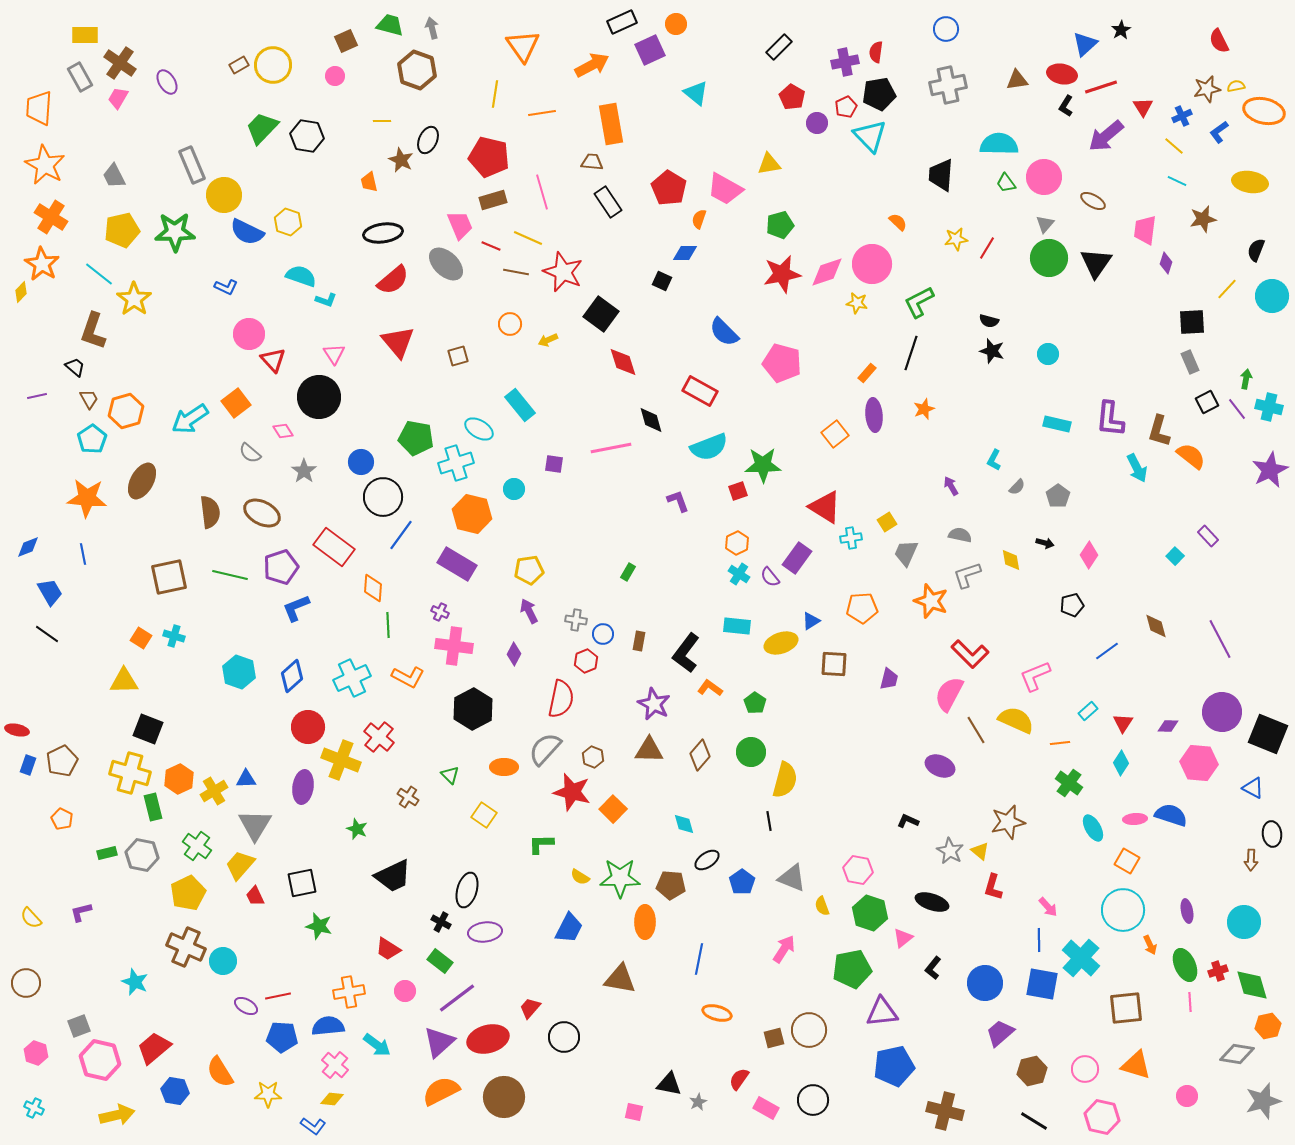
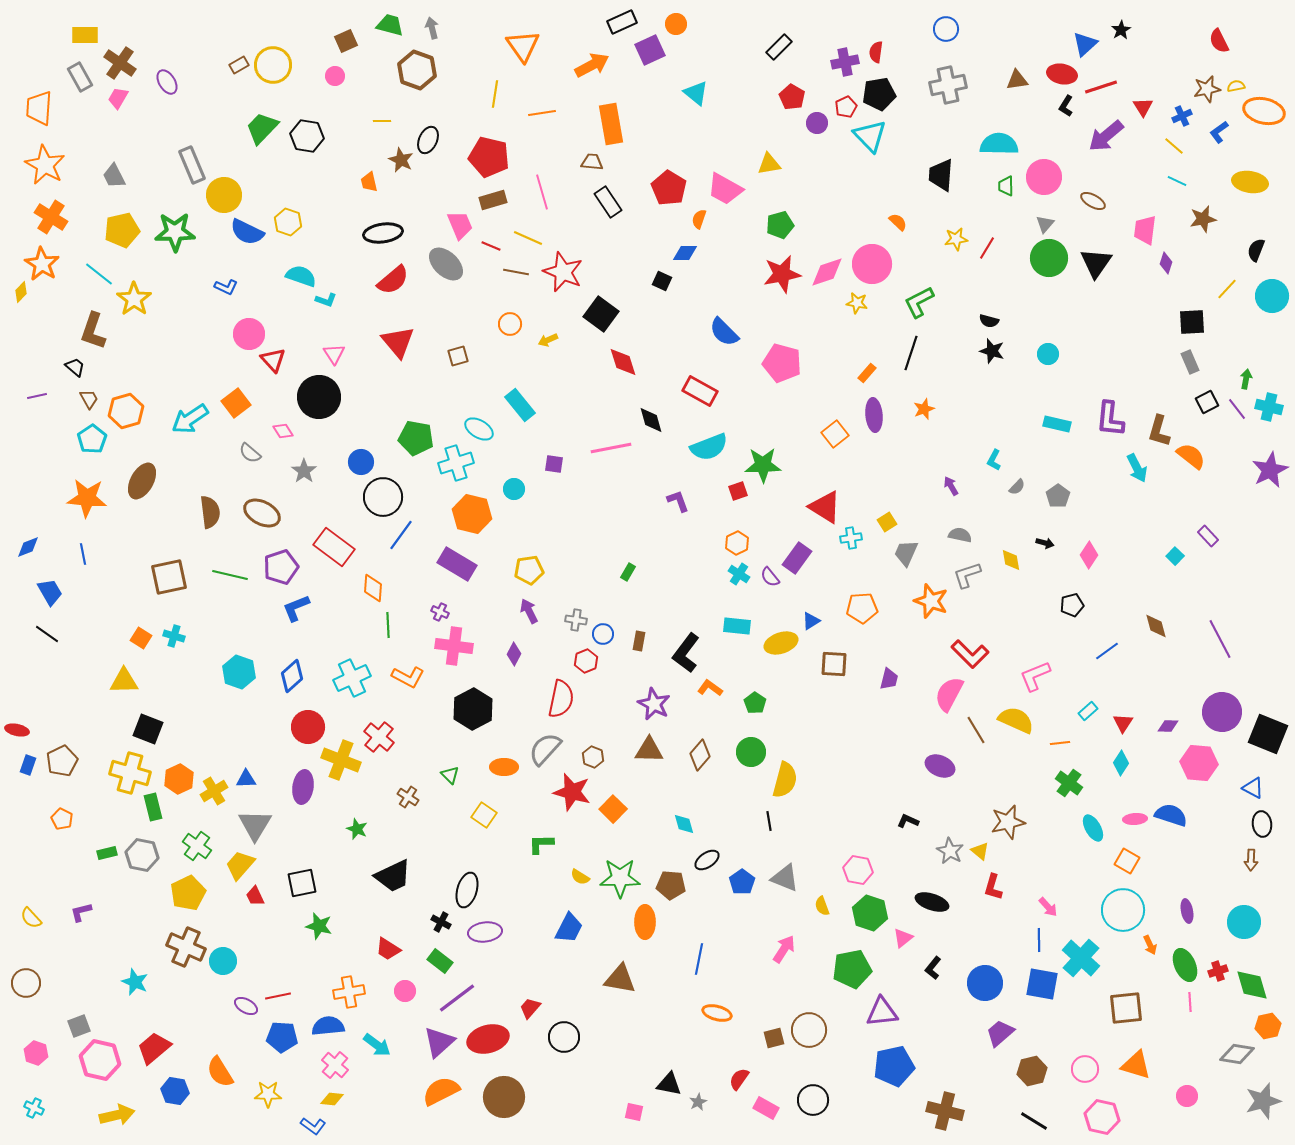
green trapezoid at (1006, 183): moved 3 px down; rotated 35 degrees clockwise
black ellipse at (1272, 834): moved 10 px left, 10 px up
gray triangle at (792, 878): moved 7 px left
